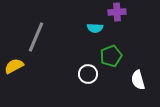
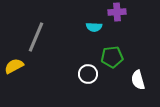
cyan semicircle: moved 1 px left, 1 px up
green pentagon: moved 1 px right, 1 px down; rotated 15 degrees clockwise
